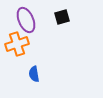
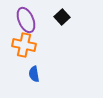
black square: rotated 28 degrees counterclockwise
orange cross: moved 7 px right, 1 px down; rotated 30 degrees clockwise
